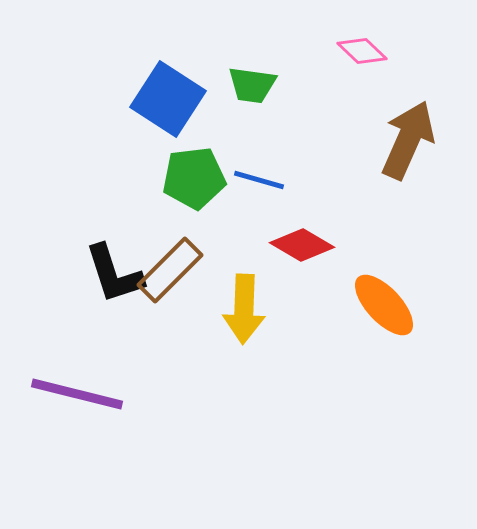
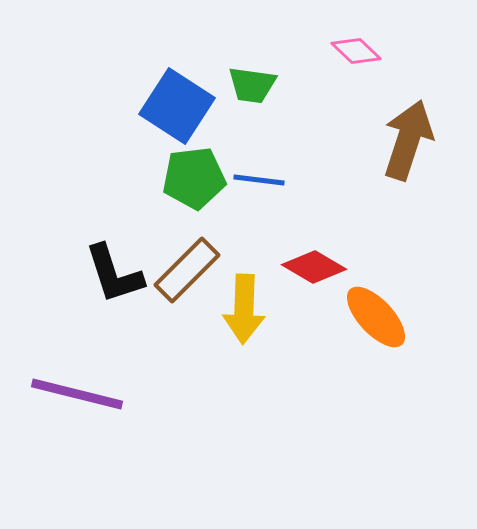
pink diamond: moved 6 px left
blue square: moved 9 px right, 7 px down
brown arrow: rotated 6 degrees counterclockwise
blue line: rotated 9 degrees counterclockwise
red diamond: moved 12 px right, 22 px down
brown rectangle: moved 17 px right
orange ellipse: moved 8 px left, 12 px down
